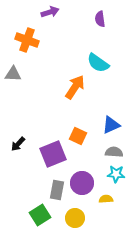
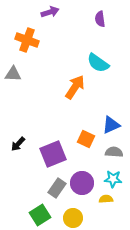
orange square: moved 8 px right, 3 px down
cyan star: moved 3 px left, 5 px down
gray rectangle: moved 2 px up; rotated 24 degrees clockwise
yellow circle: moved 2 px left
